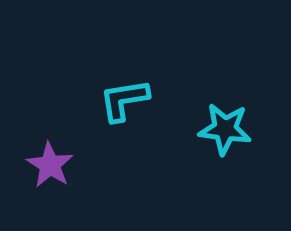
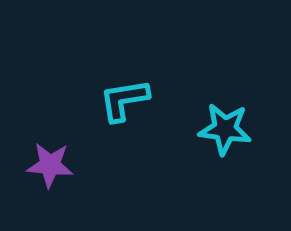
purple star: rotated 27 degrees counterclockwise
